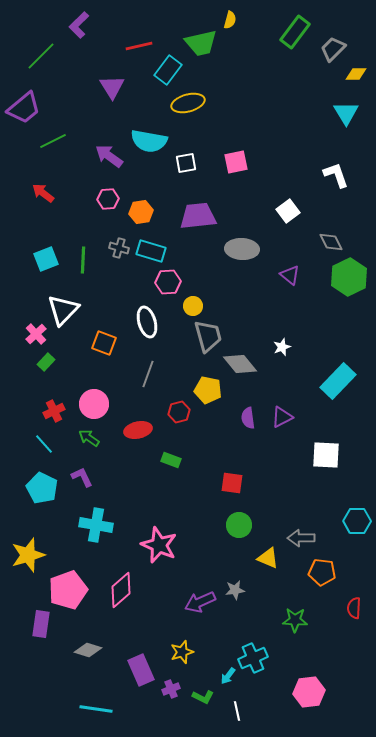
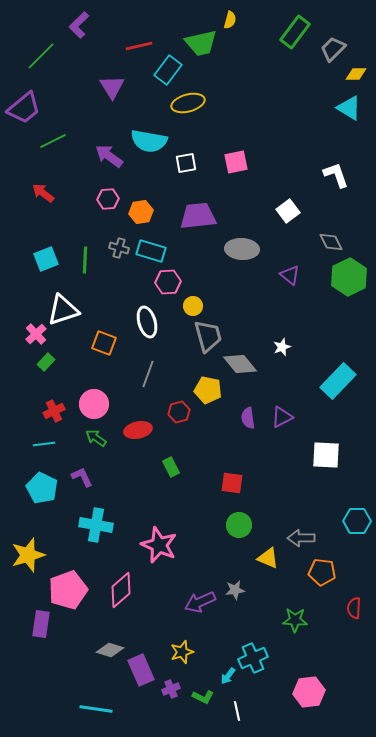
cyan triangle at (346, 113): moved 3 px right, 5 px up; rotated 28 degrees counterclockwise
green line at (83, 260): moved 2 px right
white triangle at (63, 310): rotated 28 degrees clockwise
green arrow at (89, 438): moved 7 px right
cyan line at (44, 444): rotated 55 degrees counterclockwise
green rectangle at (171, 460): moved 7 px down; rotated 42 degrees clockwise
gray diamond at (88, 650): moved 22 px right
